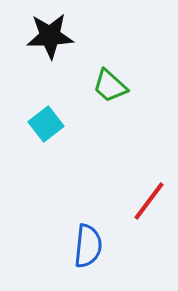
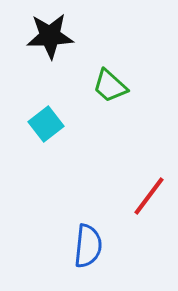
red line: moved 5 px up
